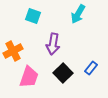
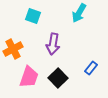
cyan arrow: moved 1 px right, 1 px up
orange cross: moved 2 px up
black square: moved 5 px left, 5 px down
